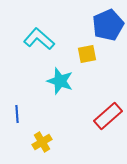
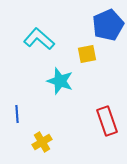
red rectangle: moved 1 px left, 5 px down; rotated 68 degrees counterclockwise
